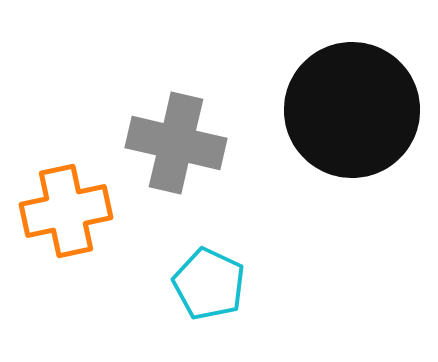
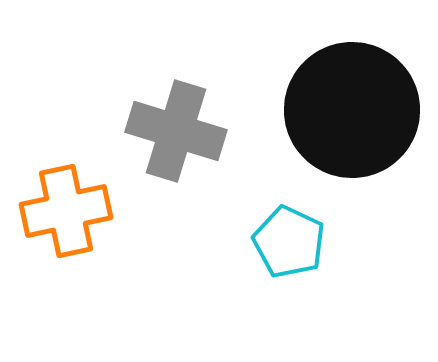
gray cross: moved 12 px up; rotated 4 degrees clockwise
cyan pentagon: moved 80 px right, 42 px up
